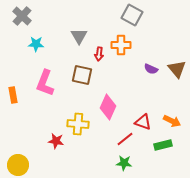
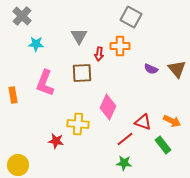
gray square: moved 1 px left, 2 px down
orange cross: moved 1 px left, 1 px down
brown square: moved 2 px up; rotated 15 degrees counterclockwise
green rectangle: rotated 66 degrees clockwise
